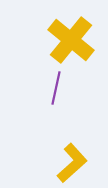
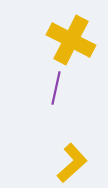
yellow cross: rotated 12 degrees counterclockwise
